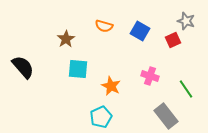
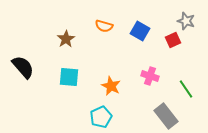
cyan square: moved 9 px left, 8 px down
